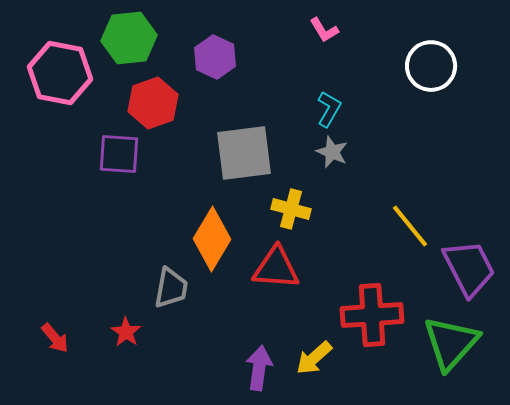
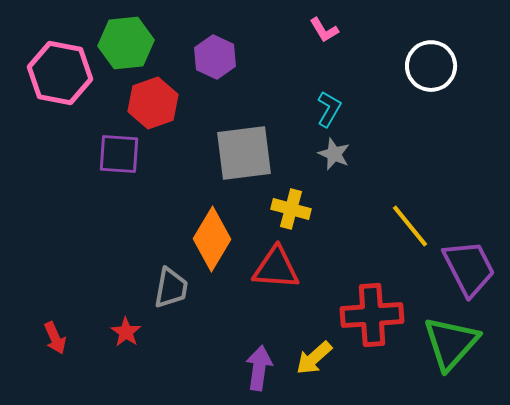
green hexagon: moved 3 px left, 5 px down
gray star: moved 2 px right, 2 px down
red arrow: rotated 16 degrees clockwise
